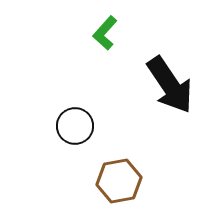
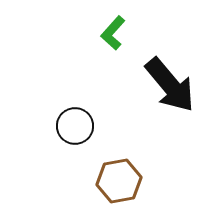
green L-shape: moved 8 px right
black arrow: rotated 6 degrees counterclockwise
